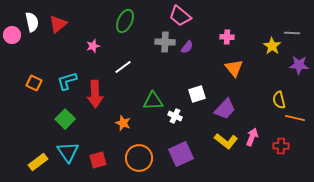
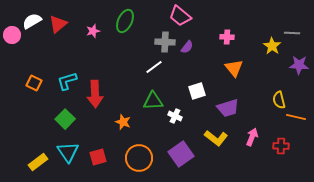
white semicircle: moved 1 px up; rotated 108 degrees counterclockwise
pink star: moved 15 px up
white line: moved 31 px right
white square: moved 3 px up
purple trapezoid: moved 3 px right, 1 px up; rotated 30 degrees clockwise
orange line: moved 1 px right, 1 px up
orange star: moved 1 px up
yellow L-shape: moved 10 px left, 3 px up
purple square: rotated 10 degrees counterclockwise
red square: moved 3 px up
